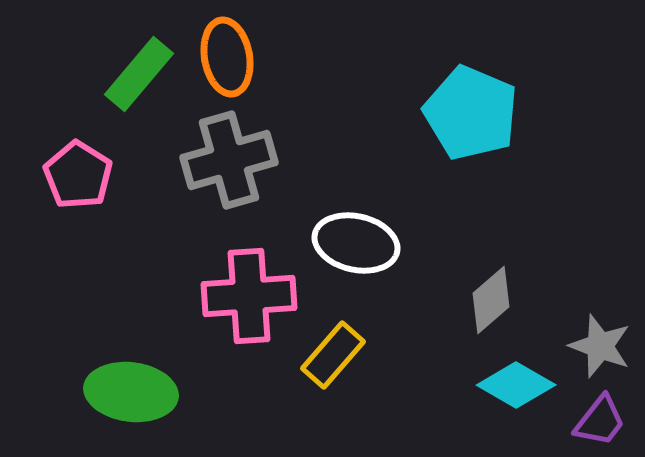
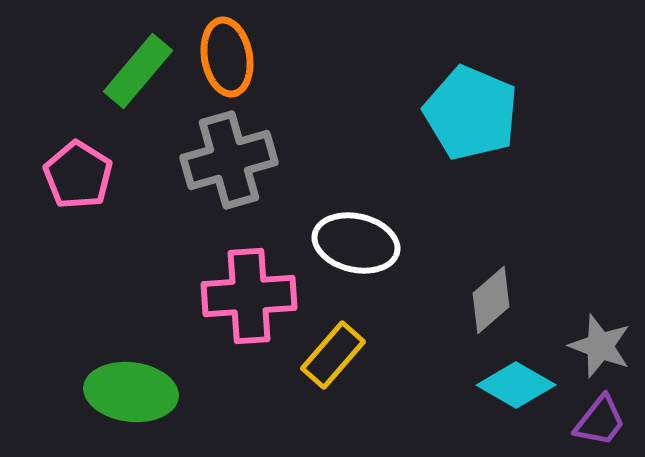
green rectangle: moved 1 px left, 3 px up
